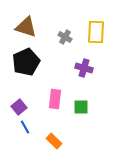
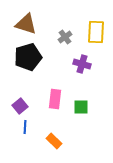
brown triangle: moved 3 px up
gray cross: rotated 24 degrees clockwise
black pentagon: moved 2 px right, 5 px up; rotated 8 degrees clockwise
purple cross: moved 2 px left, 4 px up
purple square: moved 1 px right, 1 px up
blue line: rotated 32 degrees clockwise
